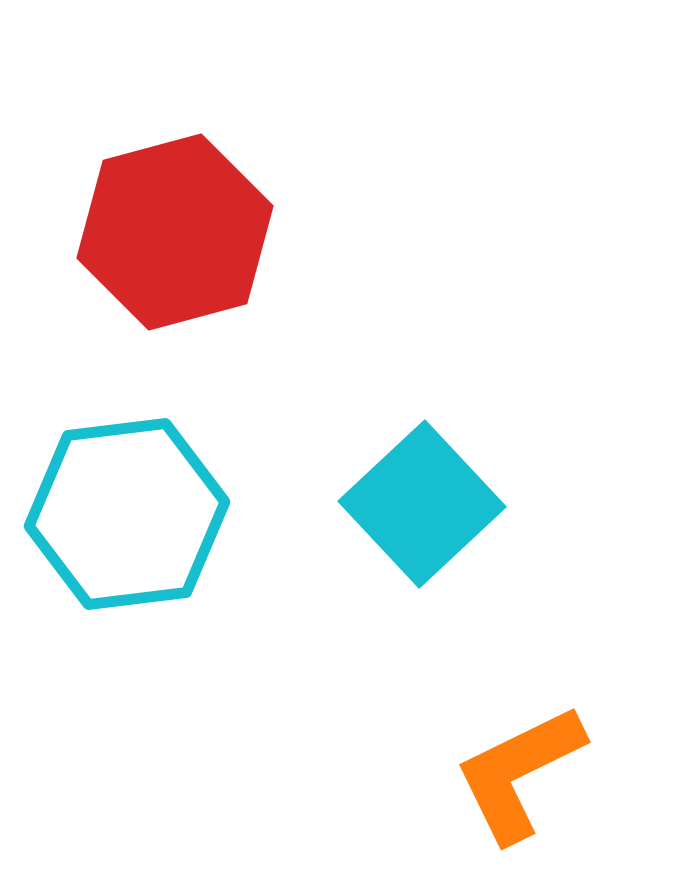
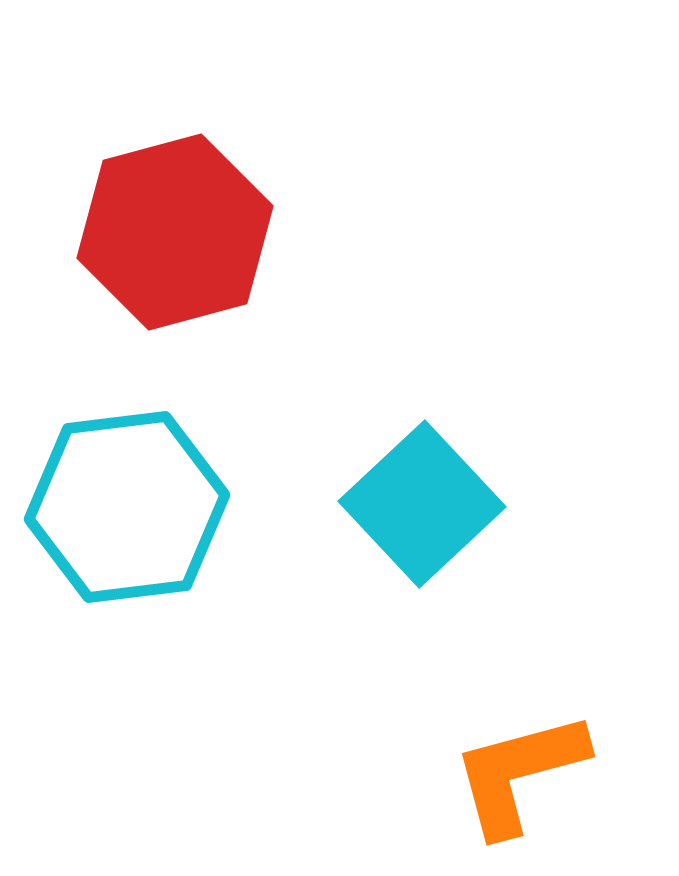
cyan hexagon: moved 7 px up
orange L-shape: rotated 11 degrees clockwise
